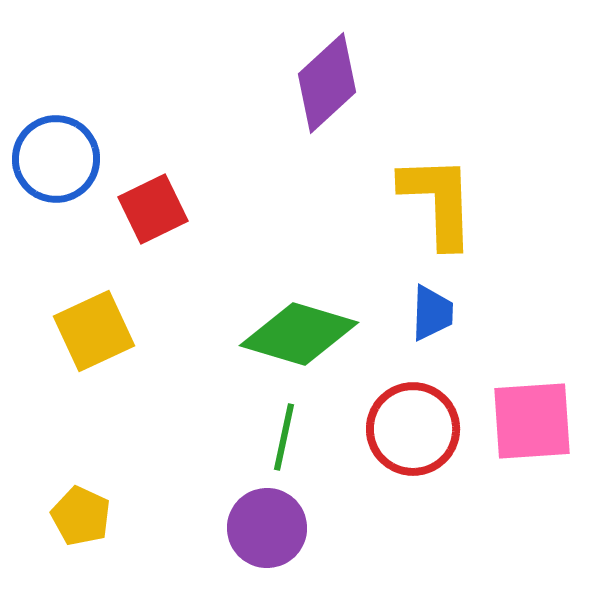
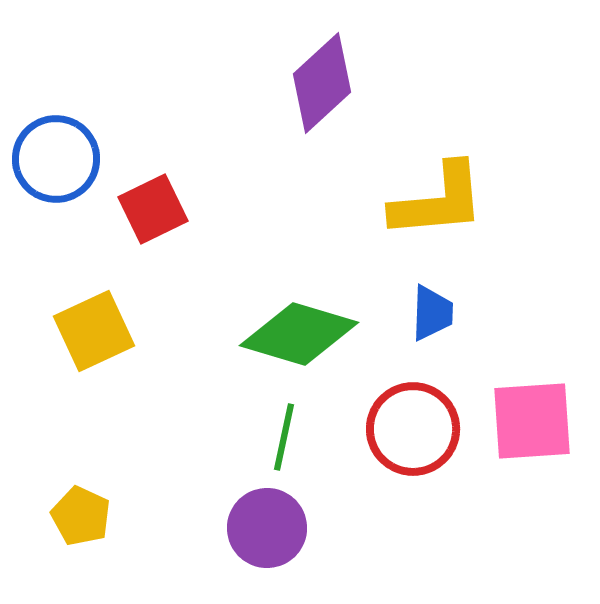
purple diamond: moved 5 px left
yellow L-shape: rotated 87 degrees clockwise
